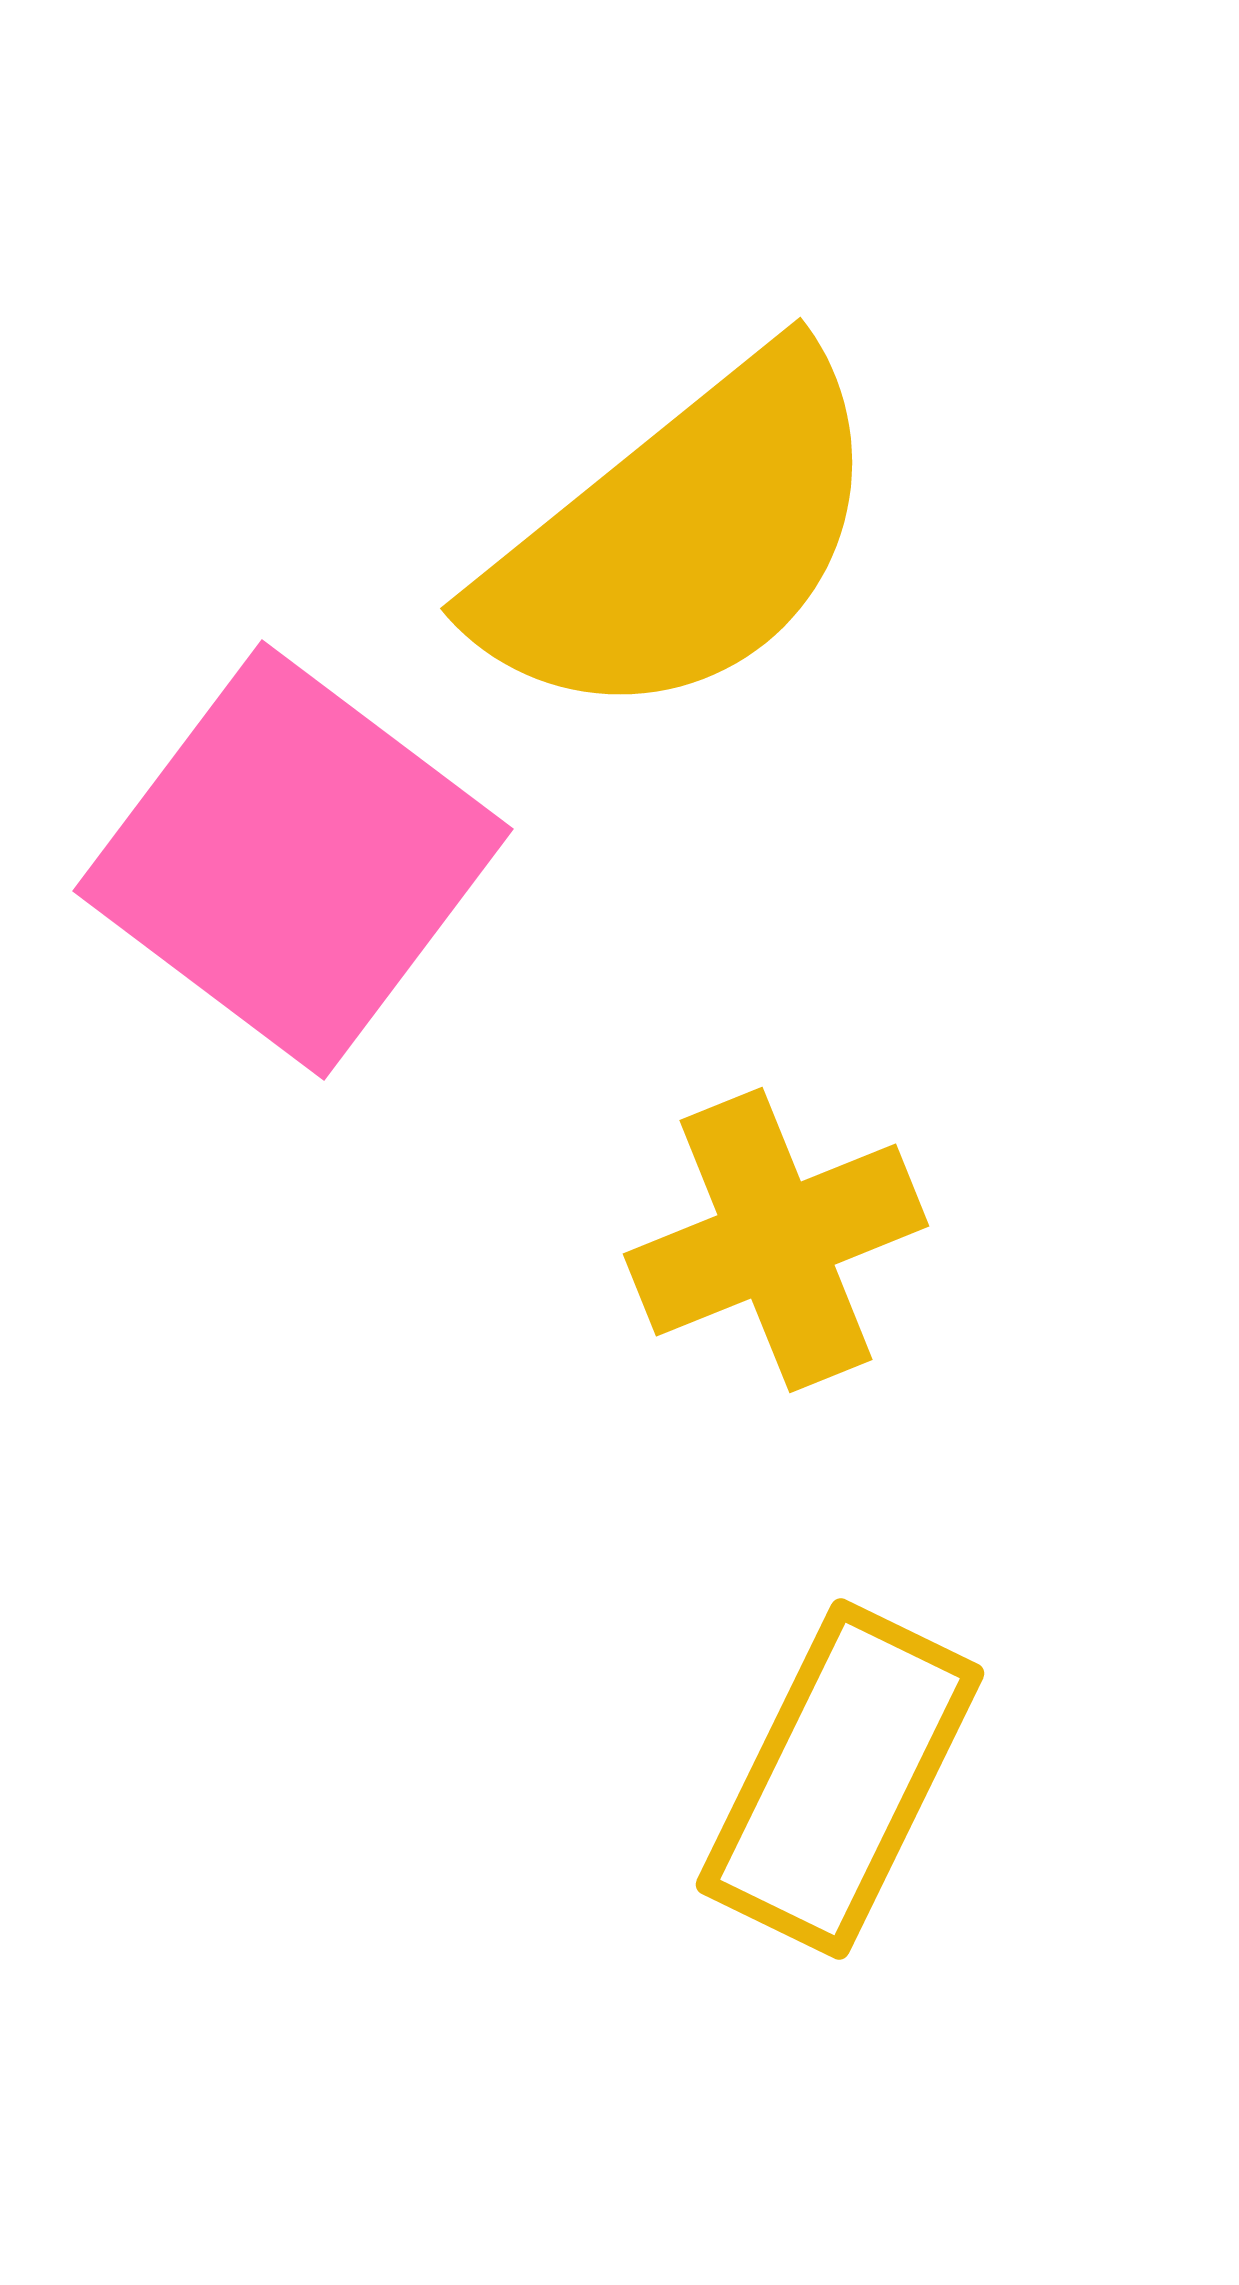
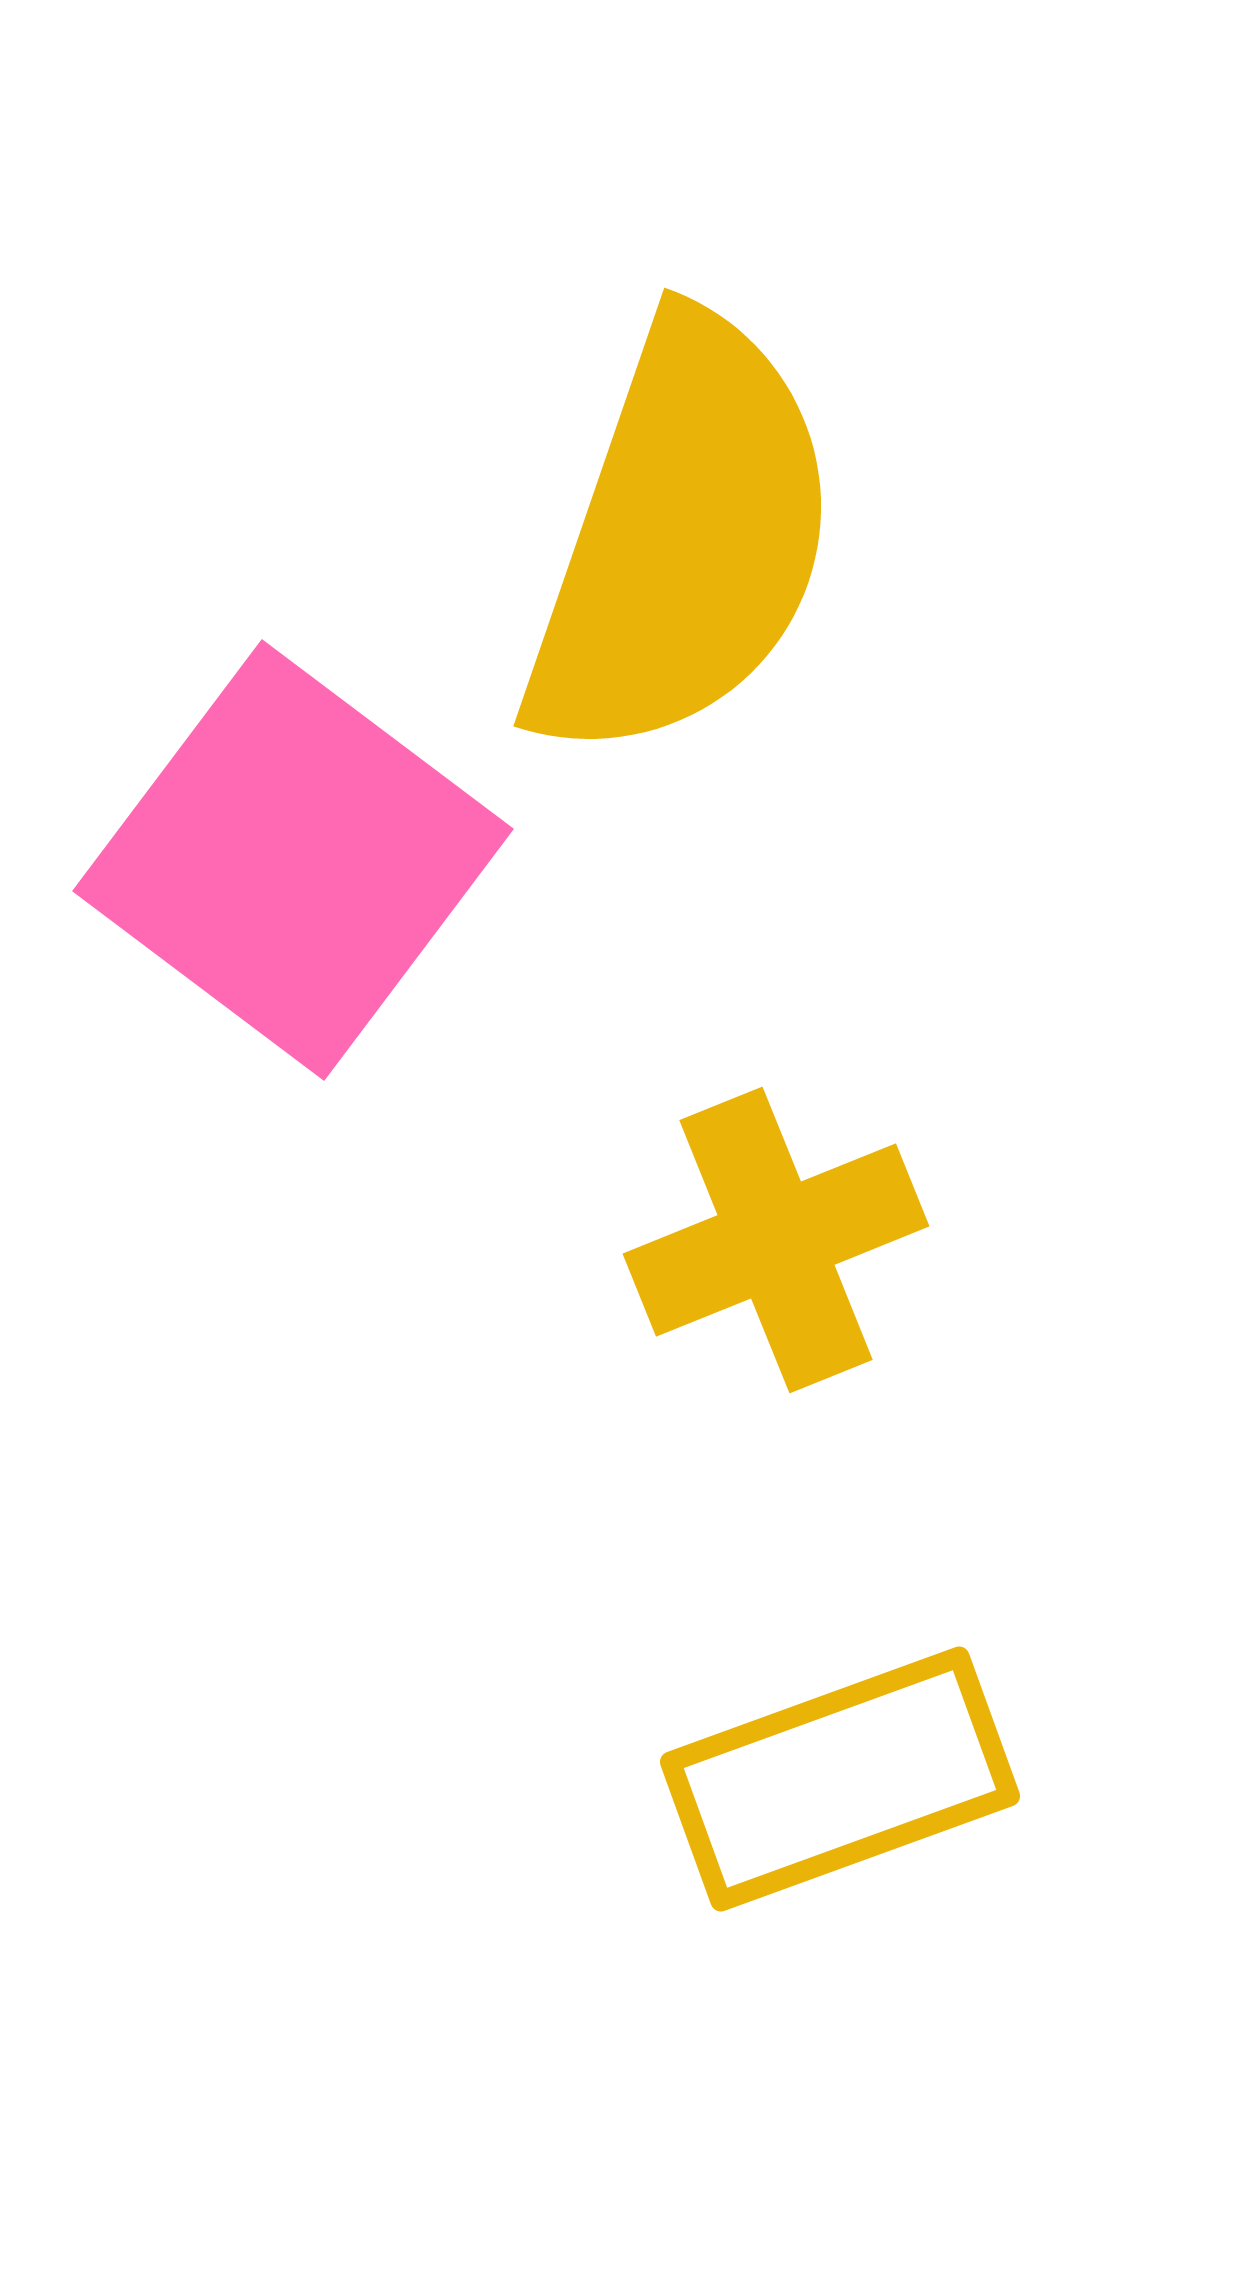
yellow semicircle: rotated 32 degrees counterclockwise
yellow rectangle: rotated 44 degrees clockwise
